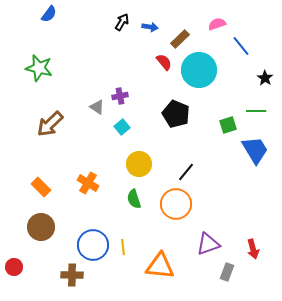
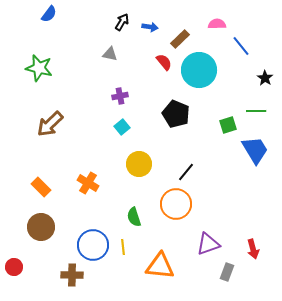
pink semicircle: rotated 18 degrees clockwise
gray triangle: moved 13 px right, 53 px up; rotated 21 degrees counterclockwise
green semicircle: moved 18 px down
